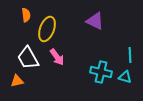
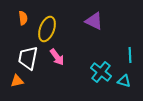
orange semicircle: moved 3 px left, 3 px down
purple triangle: moved 1 px left
white trapezoid: rotated 40 degrees clockwise
cyan cross: rotated 25 degrees clockwise
cyan triangle: moved 1 px left, 4 px down
